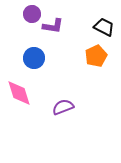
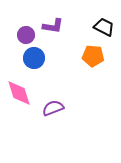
purple circle: moved 6 px left, 21 px down
orange pentagon: moved 3 px left; rotated 30 degrees clockwise
purple semicircle: moved 10 px left, 1 px down
